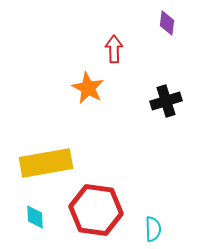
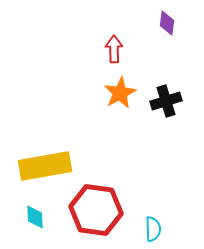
orange star: moved 32 px right, 5 px down; rotated 16 degrees clockwise
yellow rectangle: moved 1 px left, 3 px down
